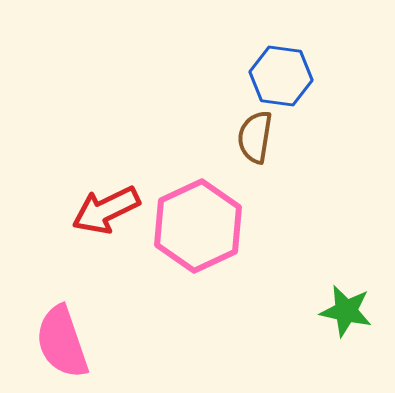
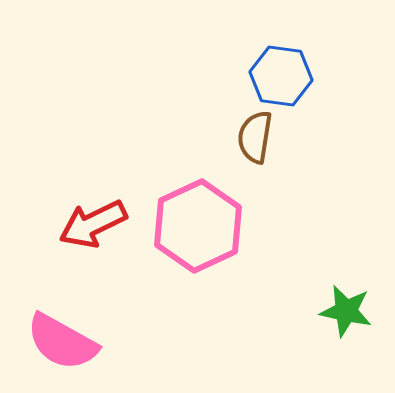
red arrow: moved 13 px left, 14 px down
pink semicircle: rotated 42 degrees counterclockwise
